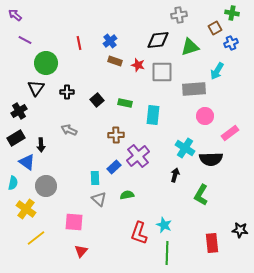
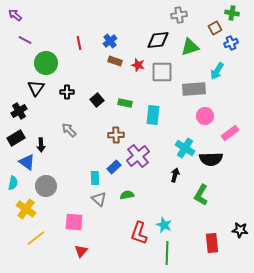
gray arrow at (69, 130): rotated 21 degrees clockwise
